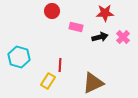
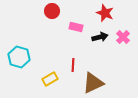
red star: rotated 24 degrees clockwise
red line: moved 13 px right
yellow rectangle: moved 2 px right, 2 px up; rotated 28 degrees clockwise
